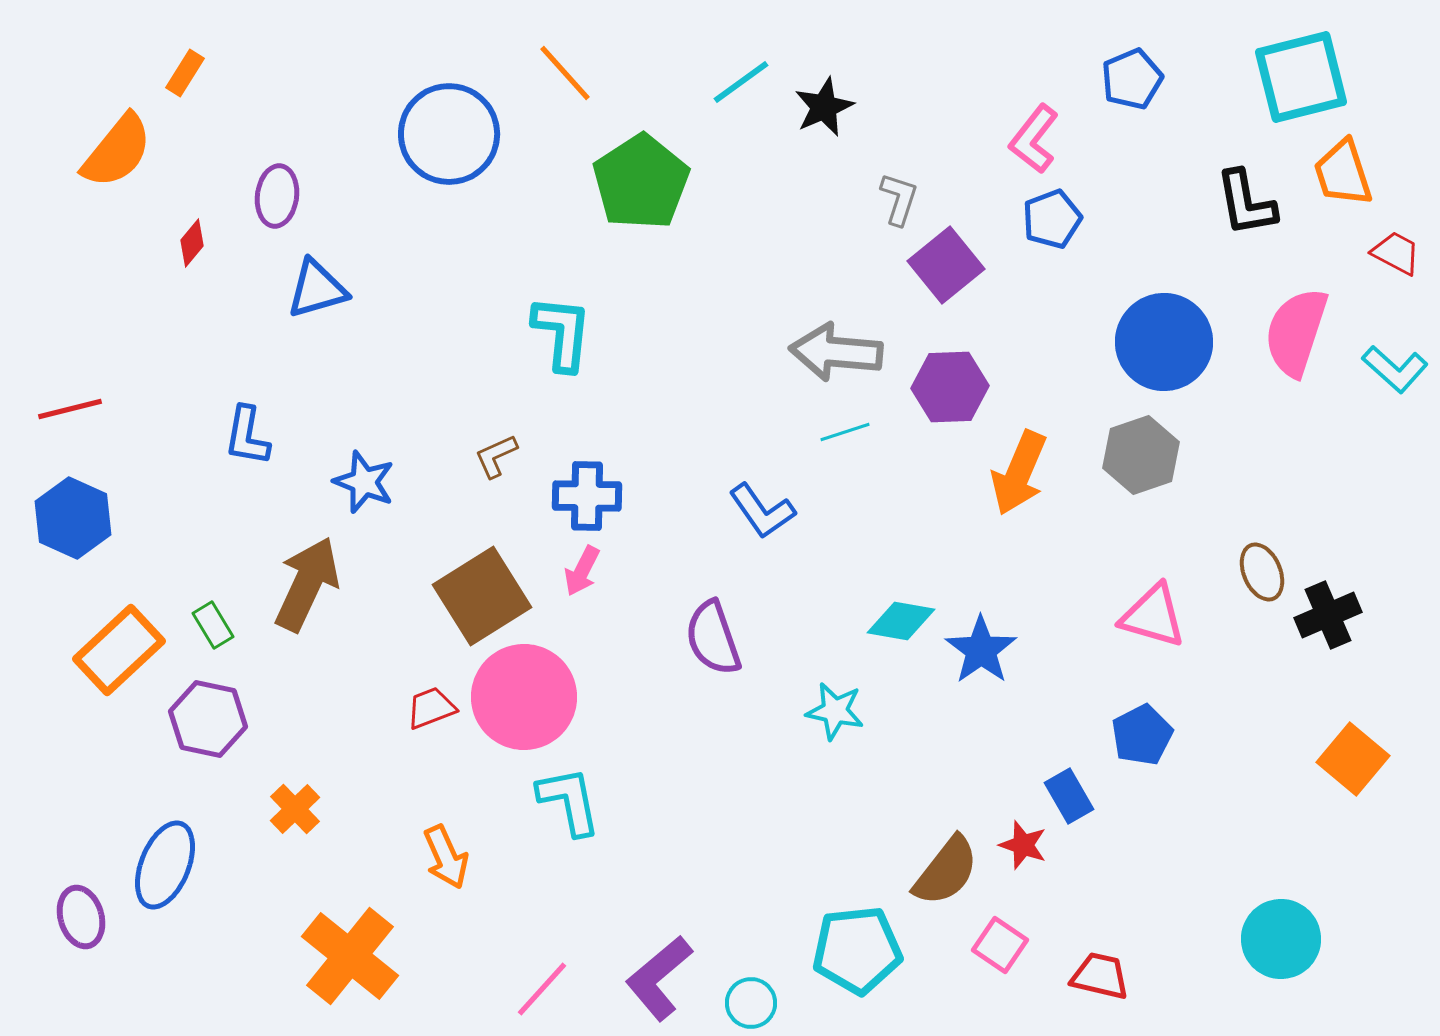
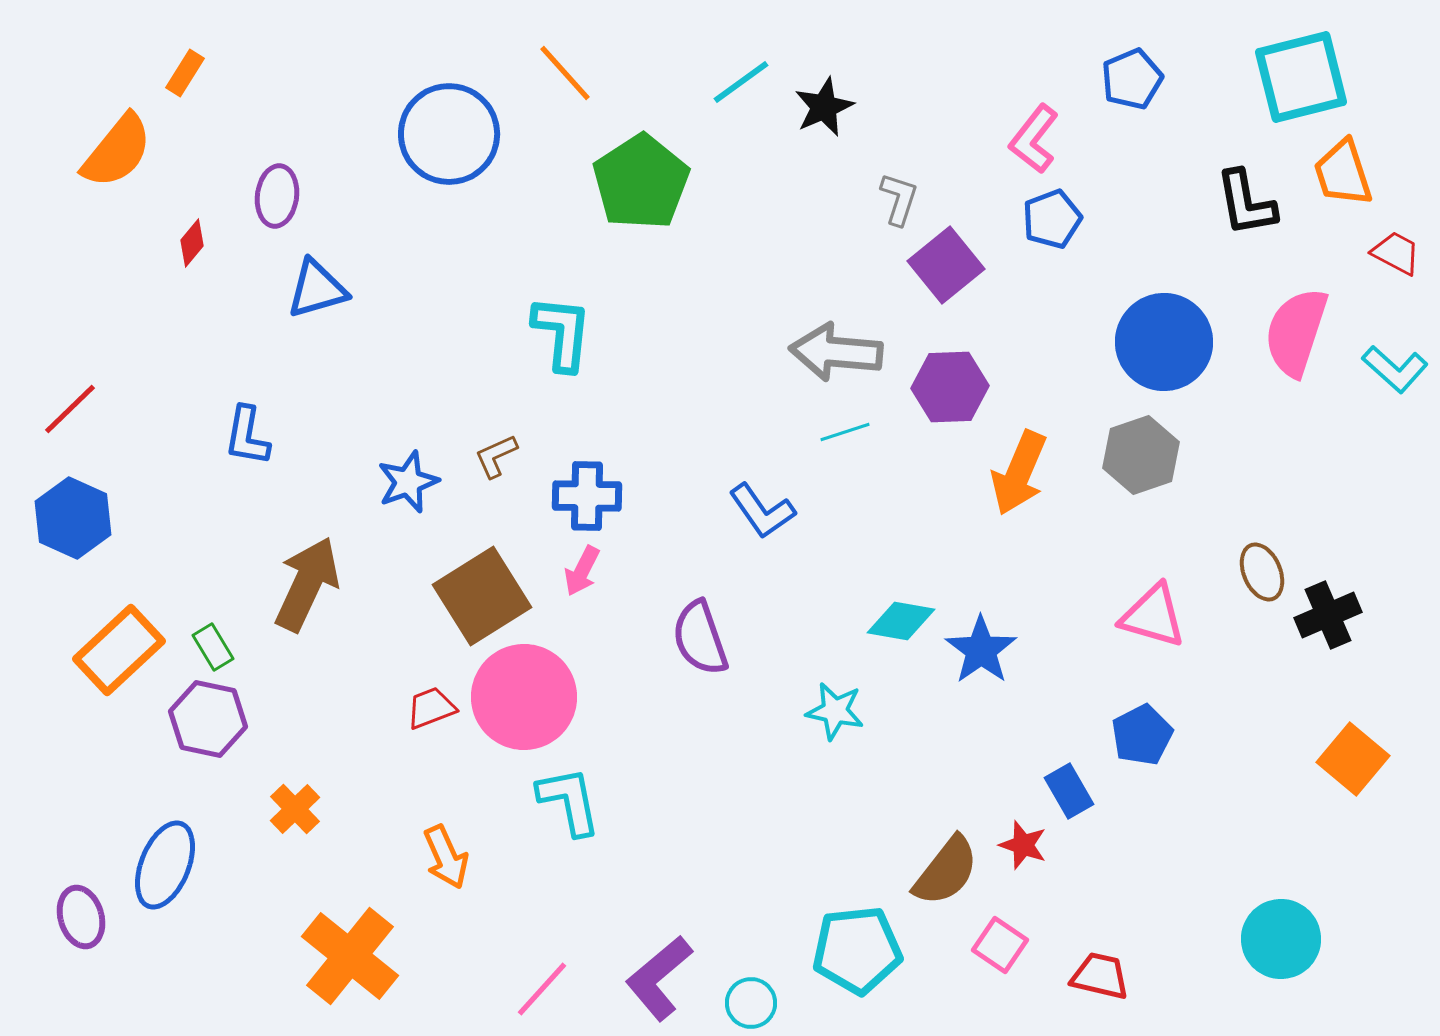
red line at (70, 409): rotated 30 degrees counterclockwise
blue star at (364, 482): moved 44 px right; rotated 30 degrees clockwise
green rectangle at (213, 625): moved 22 px down
purple semicircle at (713, 638): moved 13 px left
blue rectangle at (1069, 796): moved 5 px up
